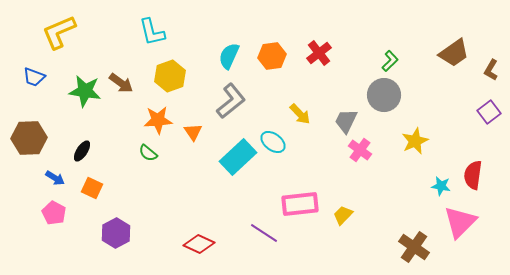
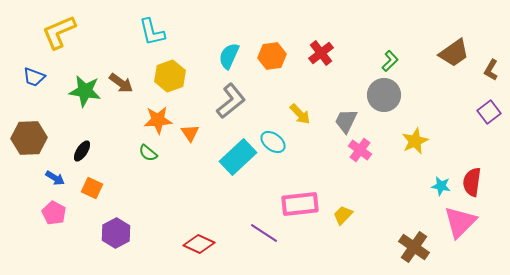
red cross: moved 2 px right
orange triangle: moved 3 px left, 1 px down
red semicircle: moved 1 px left, 7 px down
